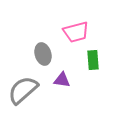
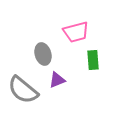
purple triangle: moved 5 px left; rotated 30 degrees counterclockwise
gray semicircle: rotated 100 degrees counterclockwise
